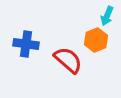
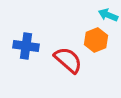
cyan arrow: moved 1 px right, 1 px up; rotated 90 degrees clockwise
blue cross: moved 2 px down
